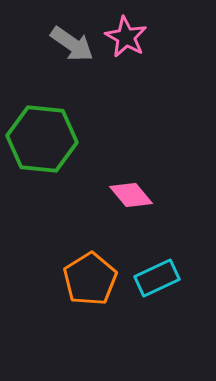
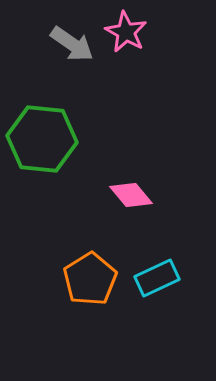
pink star: moved 5 px up
